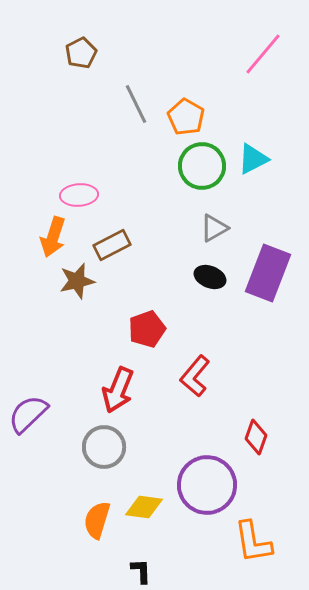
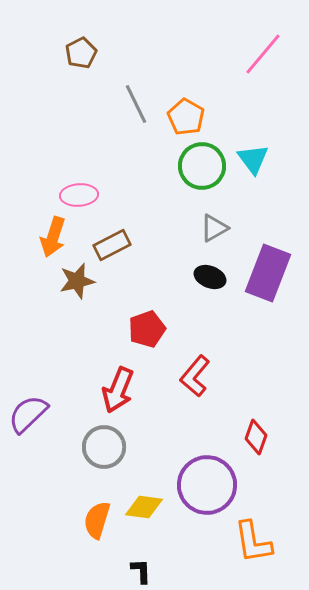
cyan triangle: rotated 40 degrees counterclockwise
